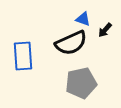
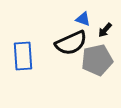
gray pentagon: moved 16 px right, 23 px up
